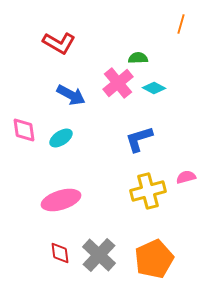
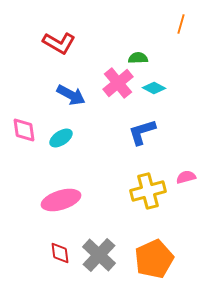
blue L-shape: moved 3 px right, 7 px up
